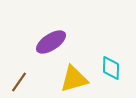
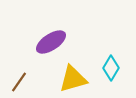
cyan diamond: rotated 30 degrees clockwise
yellow triangle: moved 1 px left
